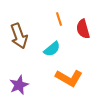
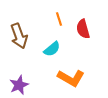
orange L-shape: moved 2 px right
